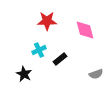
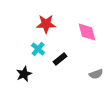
red star: moved 1 px left, 3 px down
pink diamond: moved 2 px right, 2 px down
cyan cross: moved 1 px left, 1 px up; rotated 24 degrees counterclockwise
black star: rotated 21 degrees clockwise
